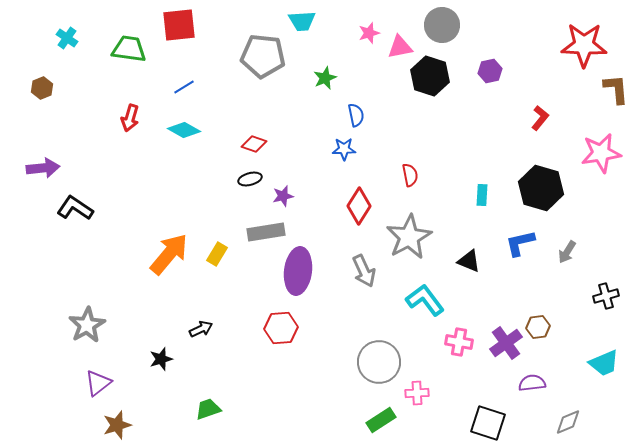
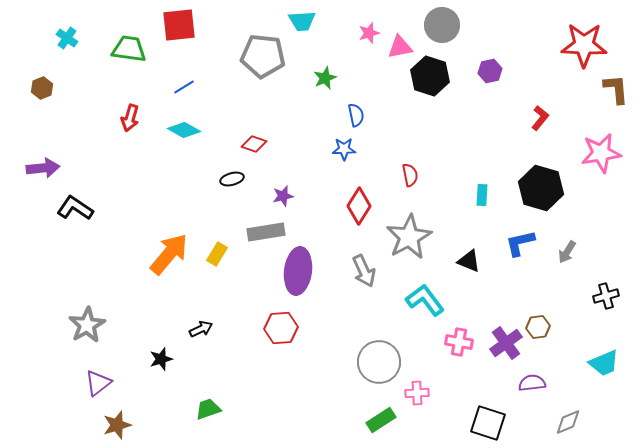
black ellipse at (250, 179): moved 18 px left
